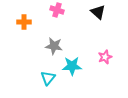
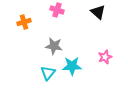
orange cross: rotated 16 degrees counterclockwise
cyan triangle: moved 5 px up
